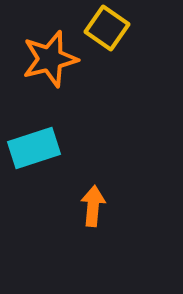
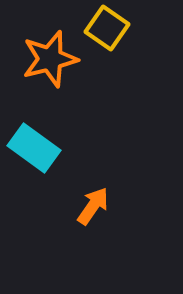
cyan rectangle: rotated 54 degrees clockwise
orange arrow: rotated 30 degrees clockwise
